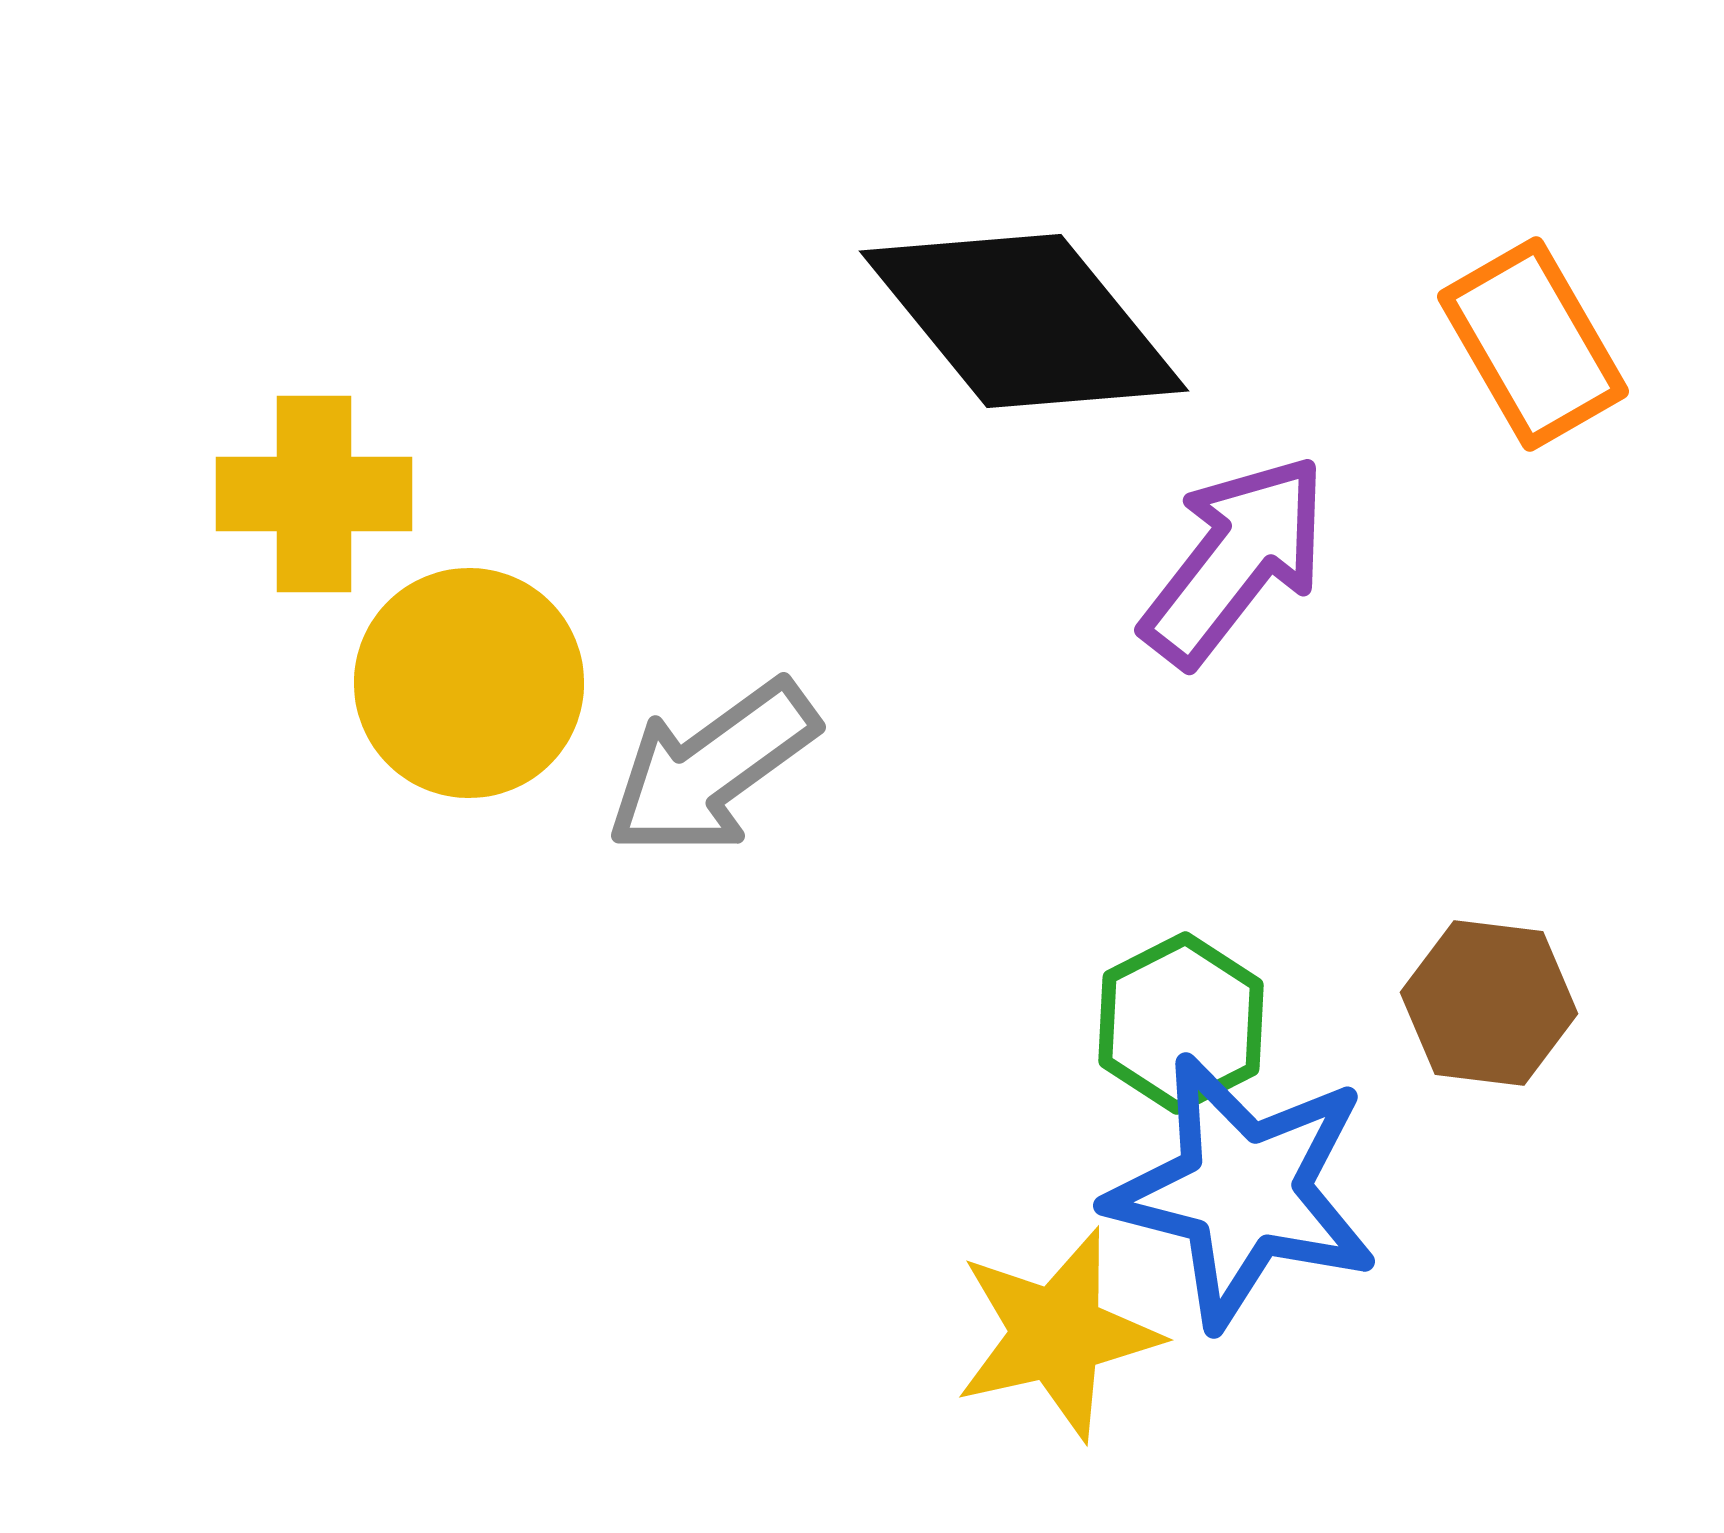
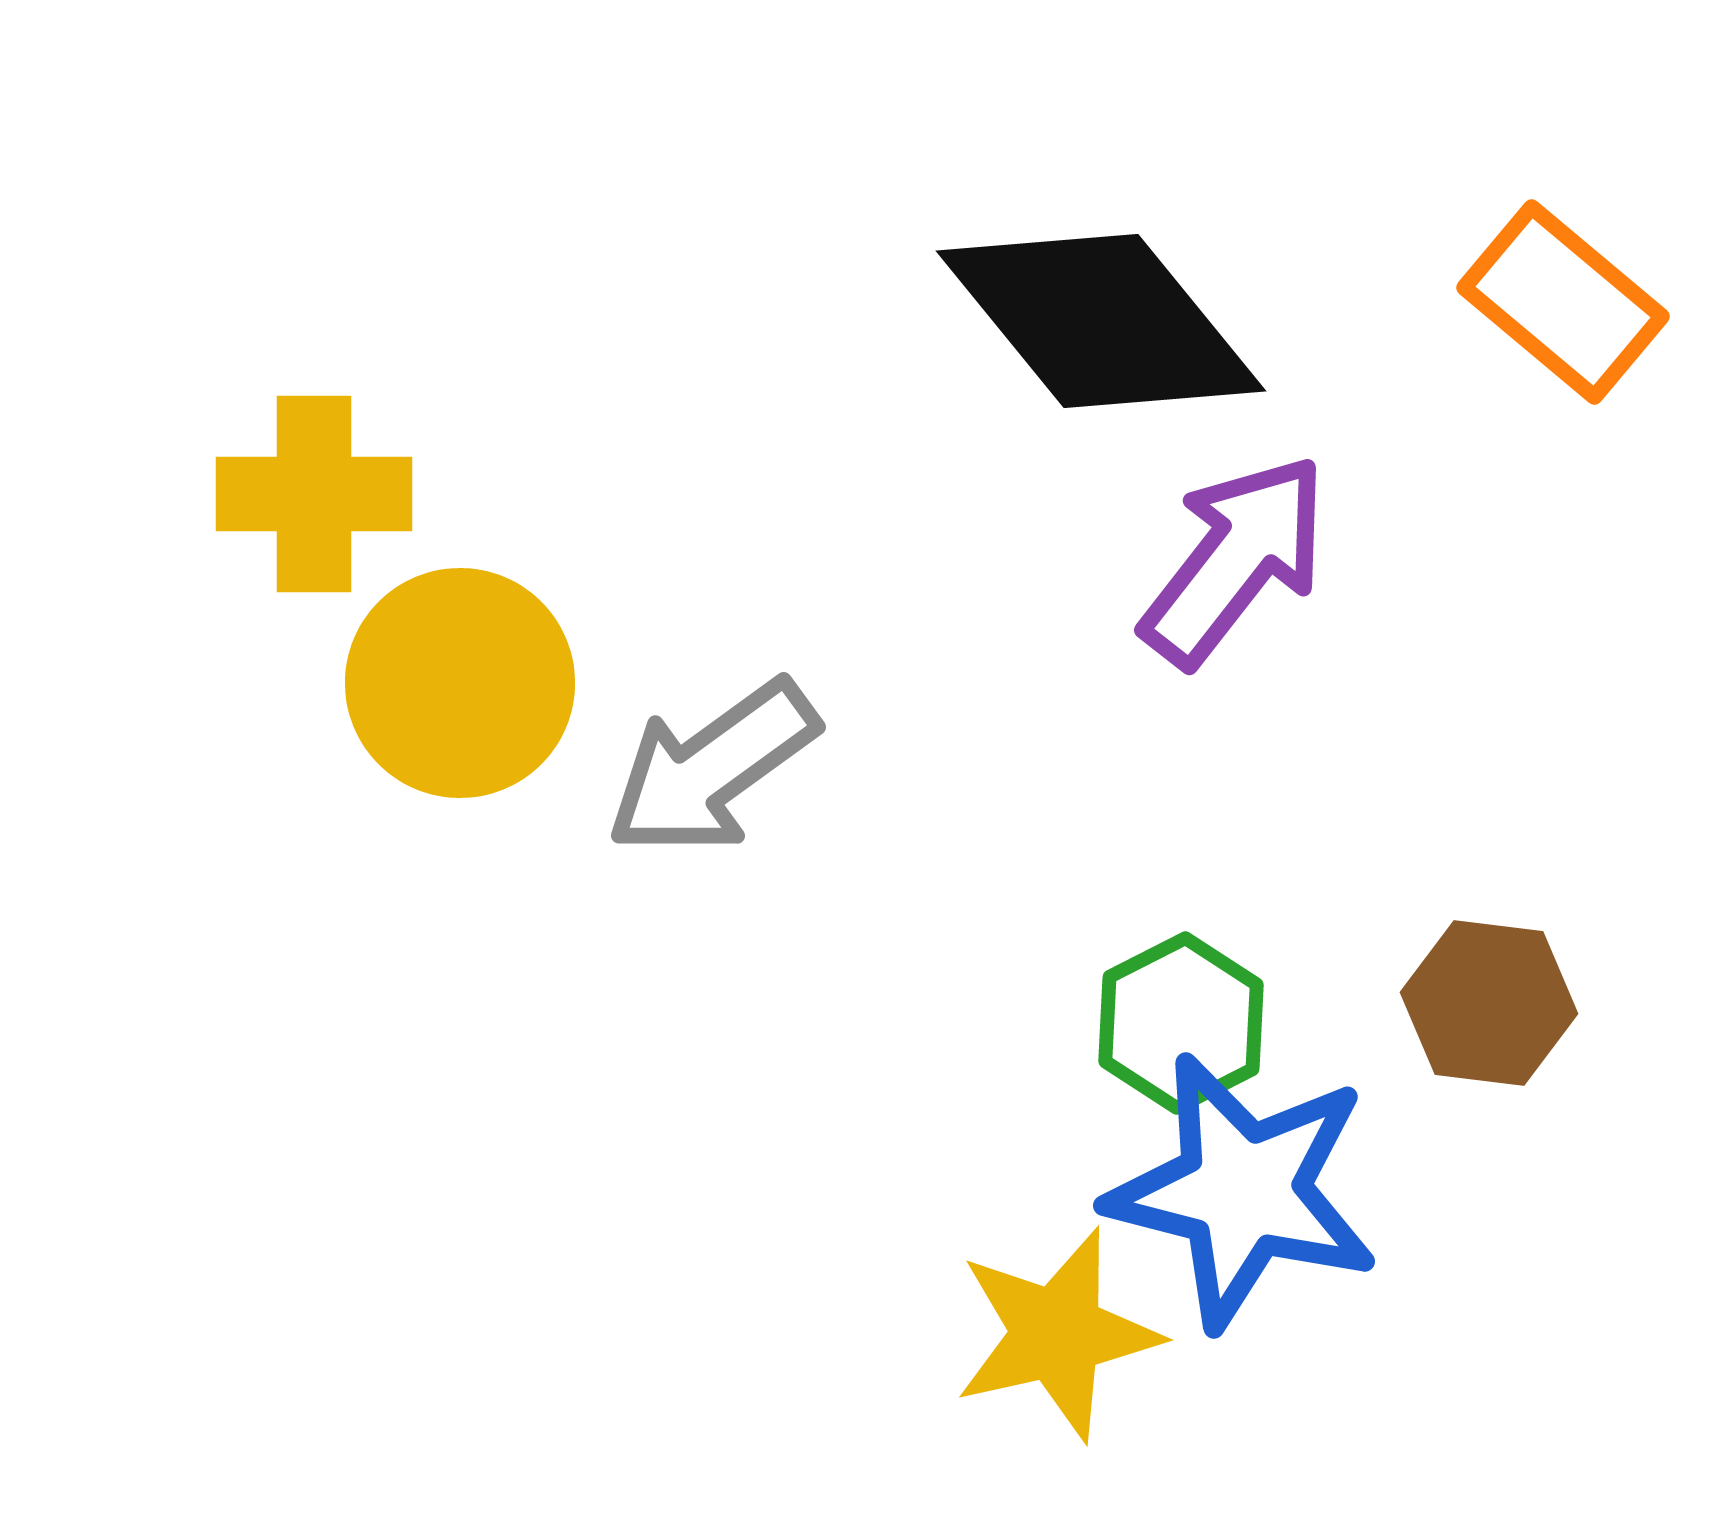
black diamond: moved 77 px right
orange rectangle: moved 30 px right, 42 px up; rotated 20 degrees counterclockwise
yellow circle: moved 9 px left
